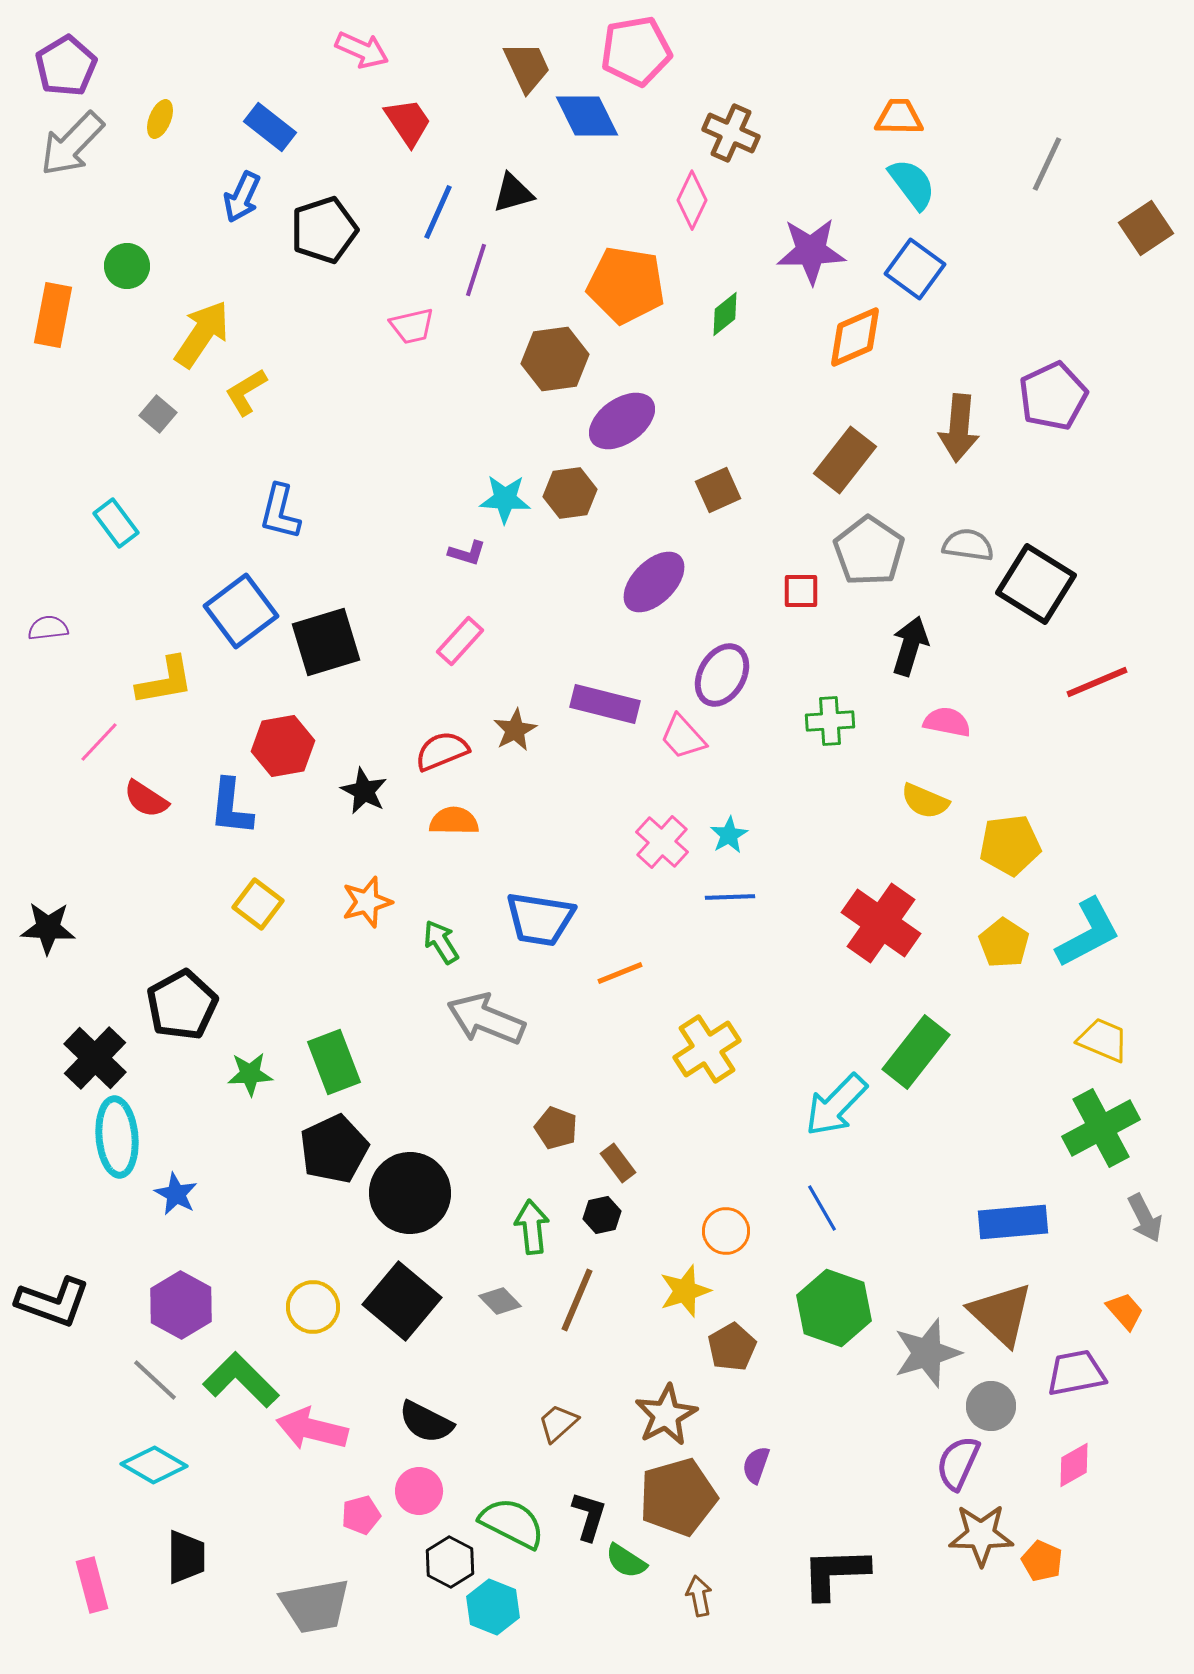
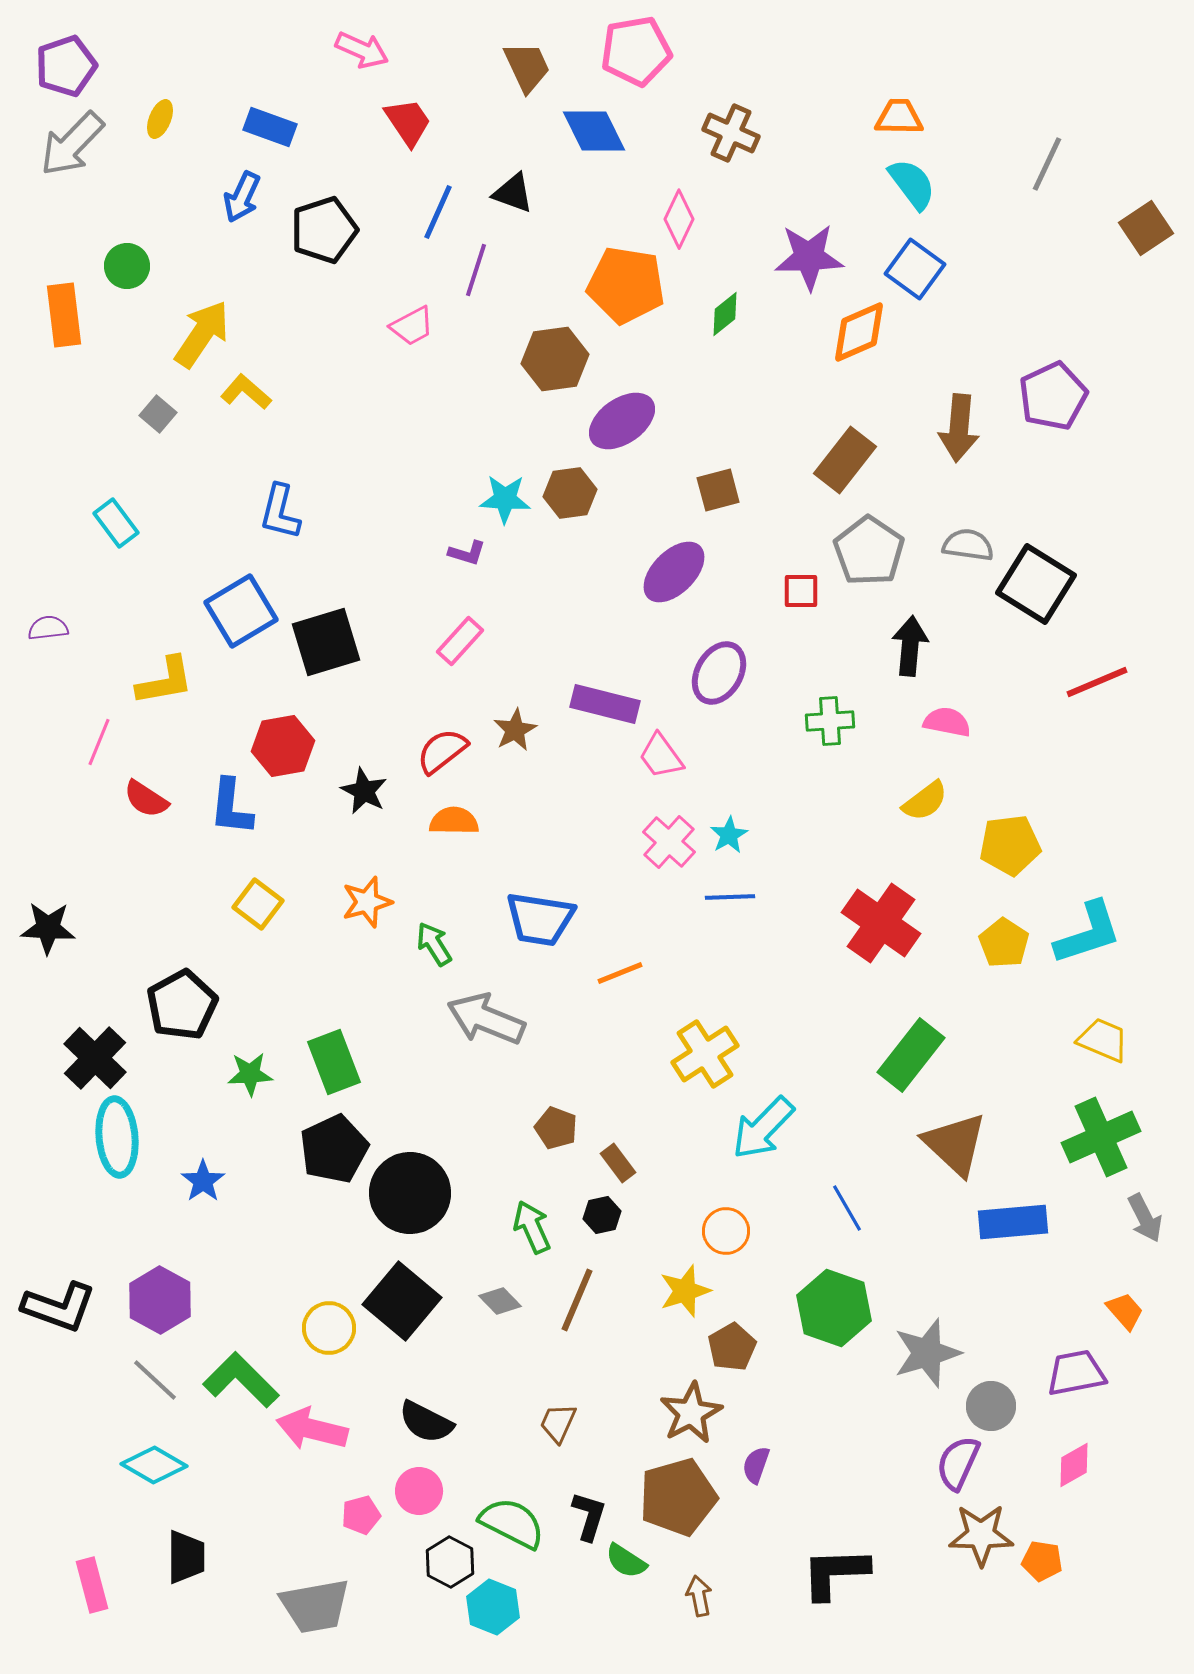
purple pentagon at (66, 66): rotated 12 degrees clockwise
blue diamond at (587, 116): moved 7 px right, 15 px down
blue rectangle at (270, 127): rotated 18 degrees counterclockwise
black triangle at (513, 193): rotated 36 degrees clockwise
pink diamond at (692, 200): moved 13 px left, 19 px down
purple star at (811, 251): moved 2 px left, 6 px down
orange rectangle at (53, 315): moved 11 px right; rotated 18 degrees counterclockwise
pink trapezoid at (412, 326): rotated 15 degrees counterclockwise
orange diamond at (855, 337): moved 4 px right, 5 px up
yellow L-shape at (246, 392): rotated 72 degrees clockwise
brown square at (718, 490): rotated 9 degrees clockwise
purple ellipse at (654, 582): moved 20 px right, 10 px up
blue square at (241, 611): rotated 6 degrees clockwise
black arrow at (910, 646): rotated 12 degrees counterclockwise
purple ellipse at (722, 675): moved 3 px left, 2 px up
pink trapezoid at (683, 737): moved 22 px left, 19 px down; rotated 6 degrees clockwise
pink line at (99, 742): rotated 21 degrees counterclockwise
red semicircle at (442, 751): rotated 16 degrees counterclockwise
yellow semicircle at (925, 801): rotated 60 degrees counterclockwise
pink cross at (662, 842): moved 7 px right
cyan L-shape at (1088, 933): rotated 10 degrees clockwise
green arrow at (441, 942): moved 7 px left, 2 px down
yellow cross at (707, 1049): moved 2 px left, 5 px down
green rectangle at (916, 1052): moved 5 px left, 3 px down
cyan arrow at (836, 1105): moved 73 px left, 23 px down
green cross at (1101, 1128): moved 9 px down; rotated 4 degrees clockwise
blue star at (176, 1194): moved 27 px right, 13 px up; rotated 9 degrees clockwise
blue line at (822, 1208): moved 25 px right
green arrow at (532, 1227): rotated 18 degrees counterclockwise
black L-shape at (53, 1302): moved 6 px right, 5 px down
purple hexagon at (181, 1305): moved 21 px left, 5 px up
yellow circle at (313, 1307): moved 16 px right, 21 px down
brown triangle at (1001, 1314): moved 46 px left, 170 px up
brown star at (666, 1415): moved 25 px right, 2 px up
brown trapezoid at (558, 1423): rotated 24 degrees counterclockwise
orange pentagon at (1042, 1561): rotated 15 degrees counterclockwise
